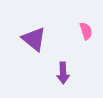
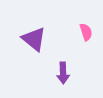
pink semicircle: moved 1 px down
